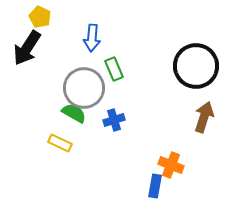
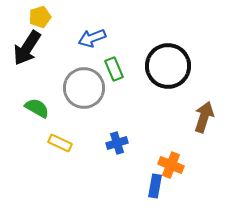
yellow pentagon: rotated 30 degrees clockwise
blue arrow: rotated 64 degrees clockwise
black circle: moved 28 px left
green semicircle: moved 37 px left, 5 px up
blue cross: moved 3 px right, 23 px down
